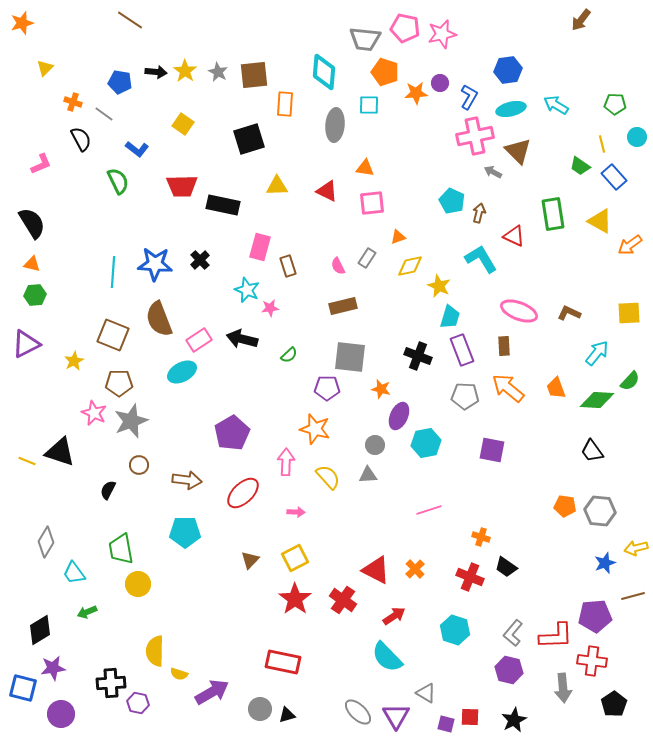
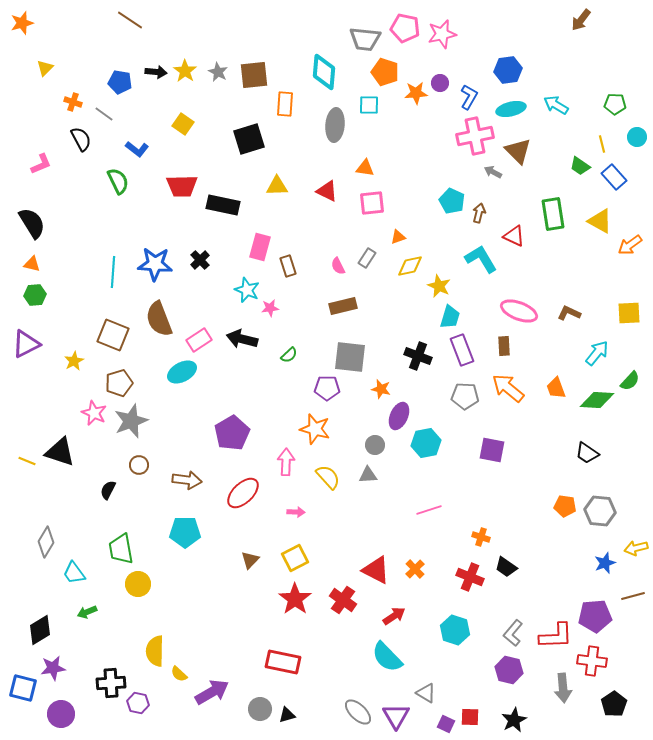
brown pentagon at (119, 383): rotated 16 degrees counterclockwise
black trapezoid at (592, 451): moved 5 px left, 2 px down; rotated 20 degrees counterclockwise
yellow semicircle at (179, 674): rotated 24 degrees clockwise
purple square at (446, 724): rotated 12 degrees clockwise
